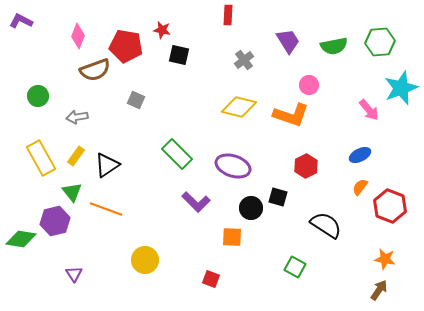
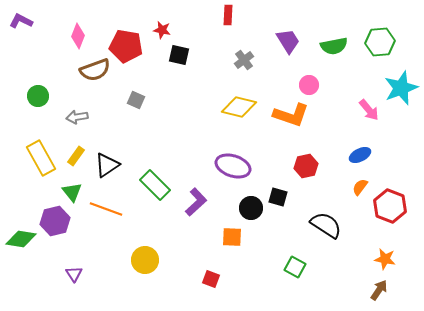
green rectangle at (177, 154): moved 22 px left, 31 px down
red hexagon at (306, 166): rotated 15 degrees clockwise
purple L-shape at (196, 202): rotated 88 degrees counterclockwise
